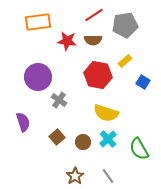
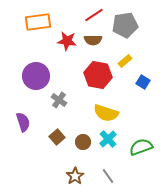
purple circle: moved 2 px left, 1 px up
green semicircle: moved 2 px right, 2 px up; rotated 100 degrees clockwise
